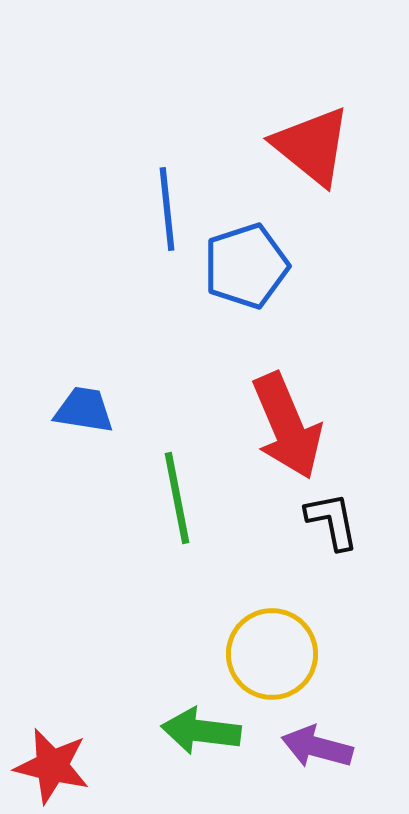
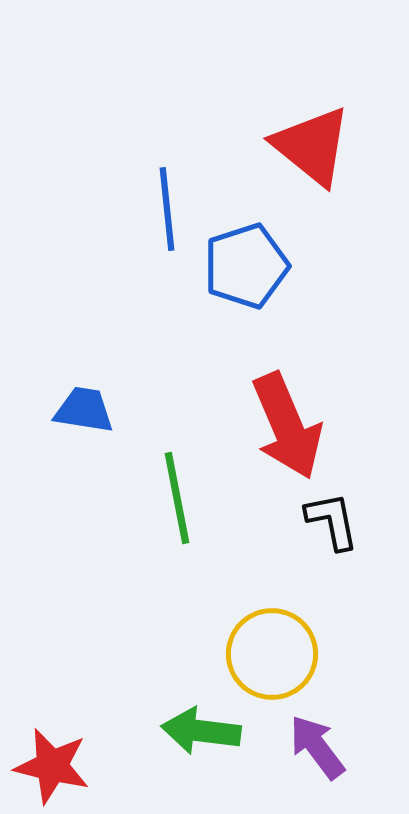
purple arrow: rotated 38 degrees clockwise
